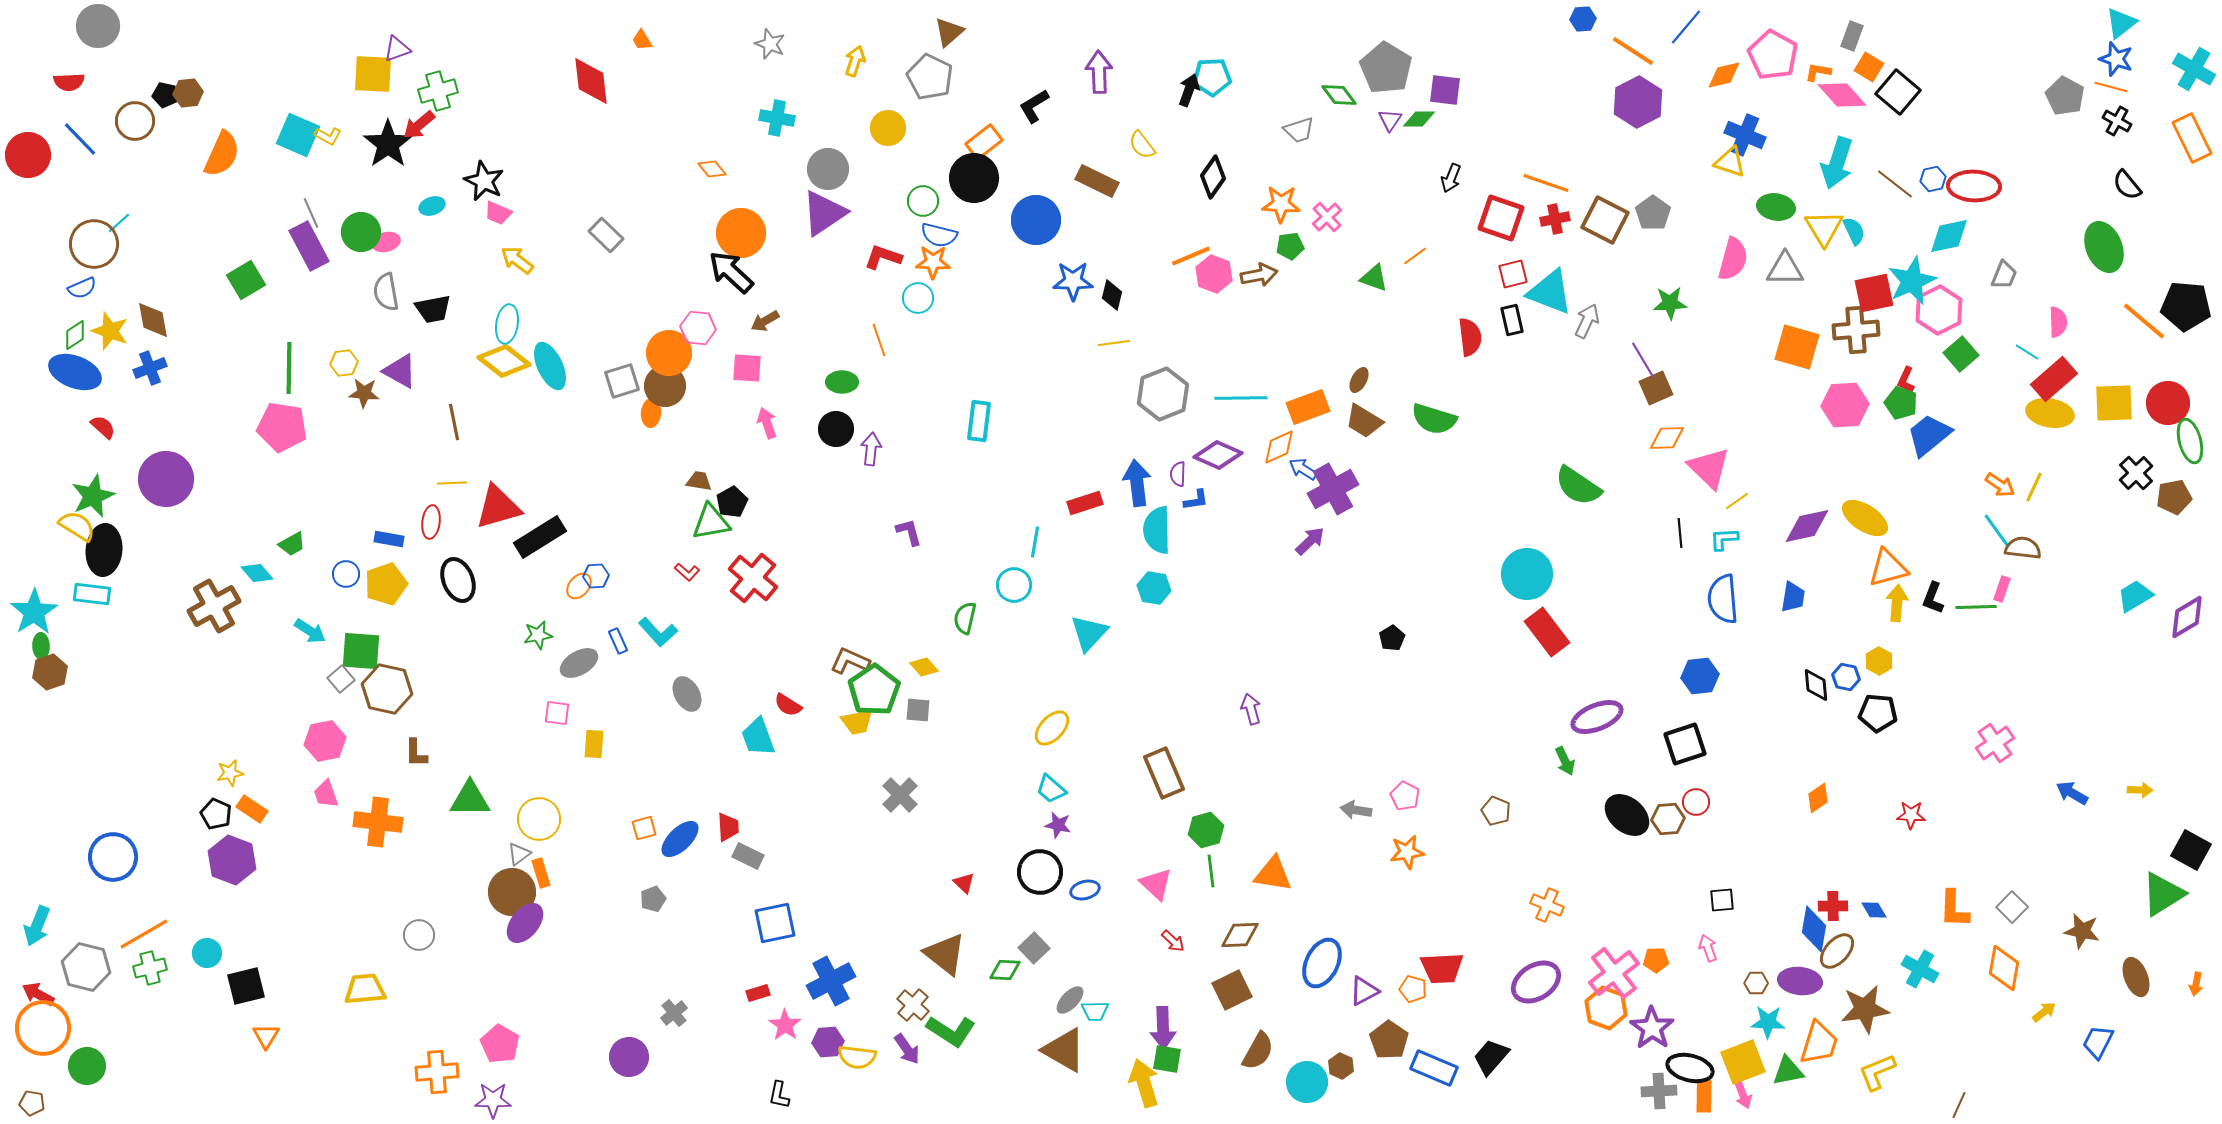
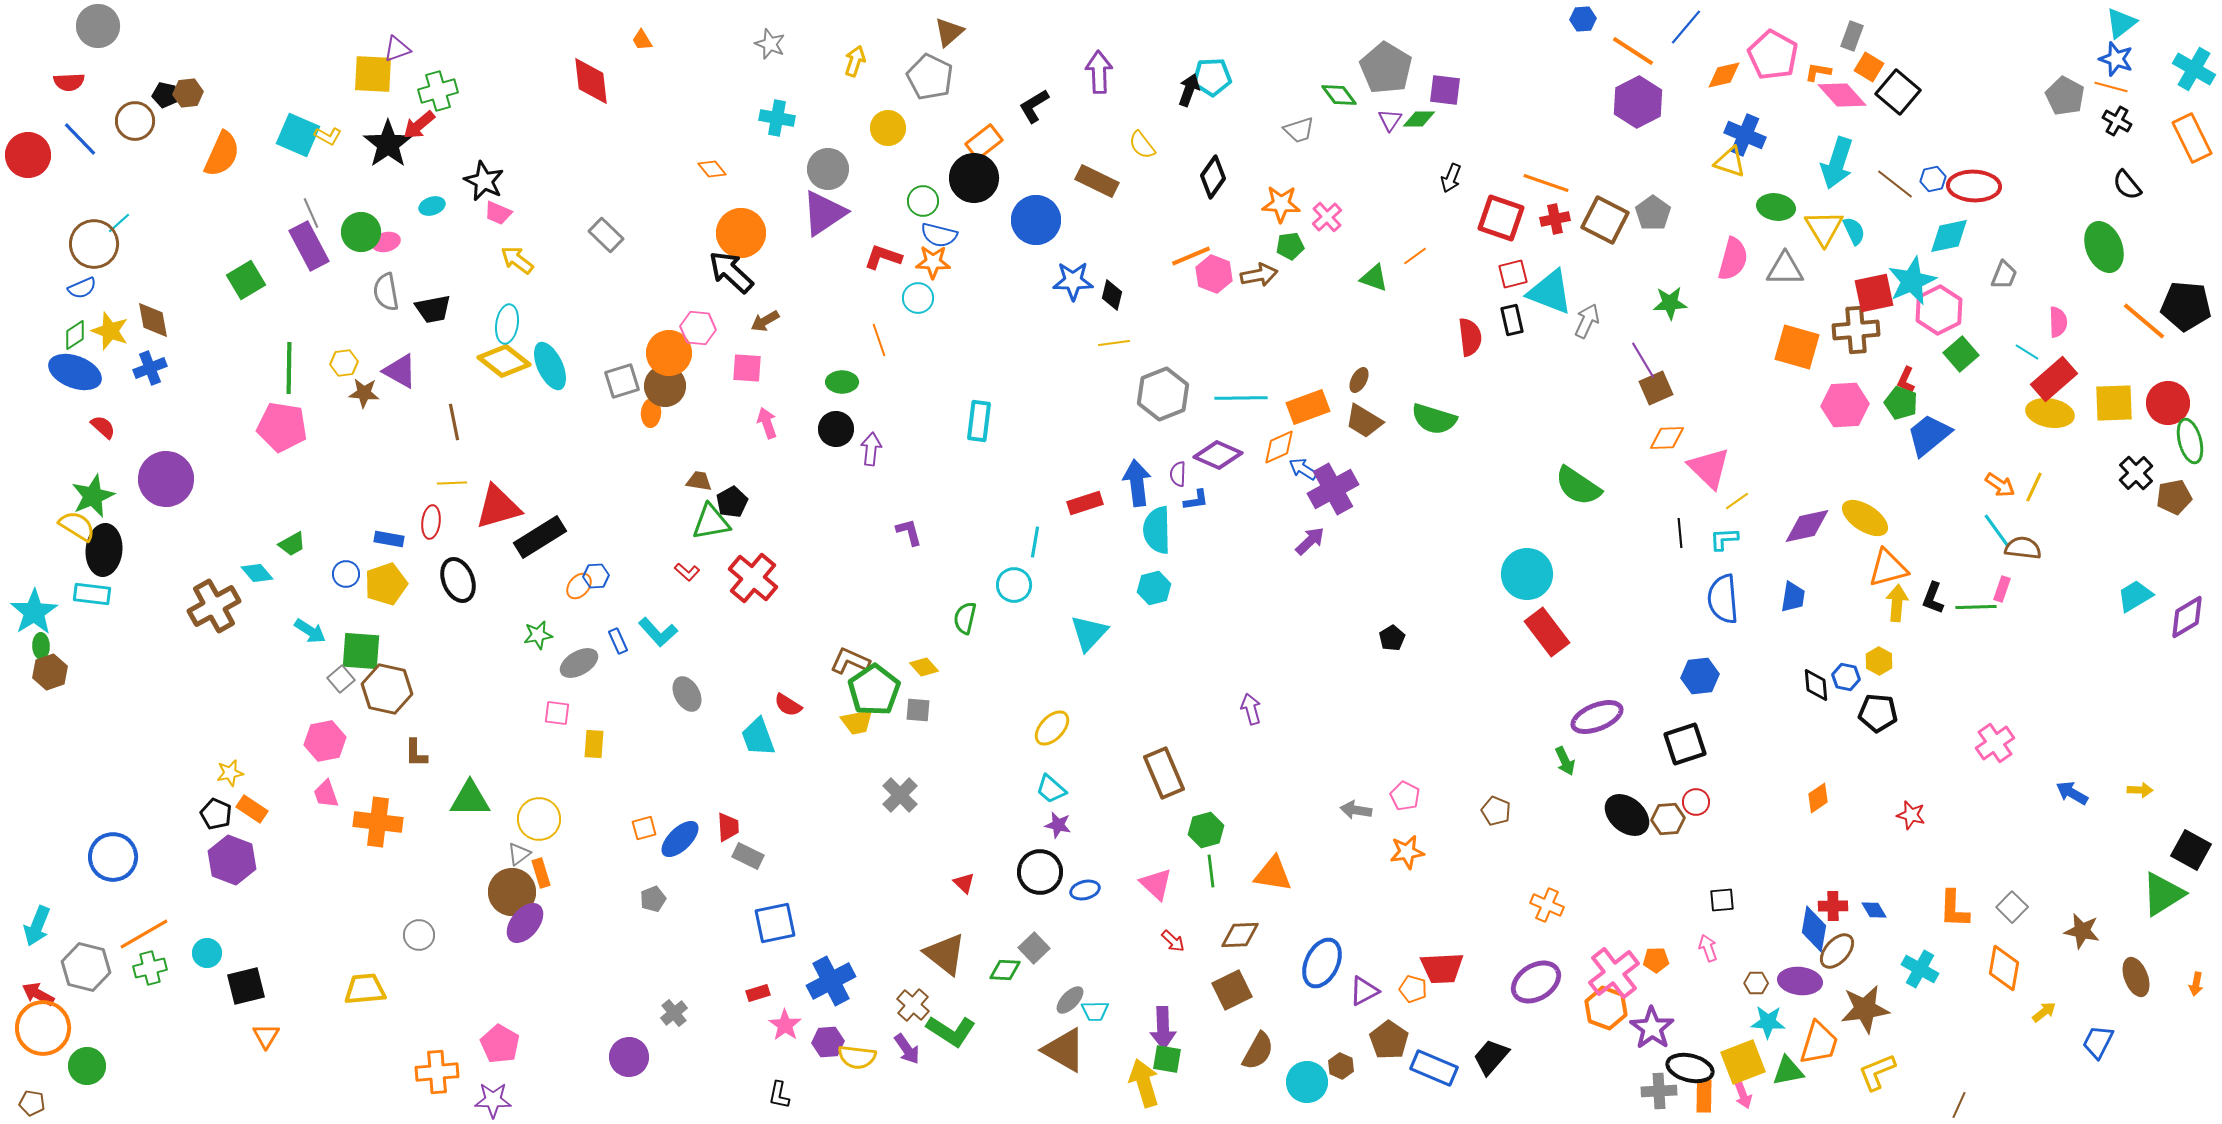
cyan hexagon at (1154, 588): rotated 24 degrees counterclockwise
red star at (1911, 815): rotated 12 degrees clockwise
